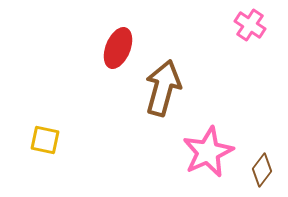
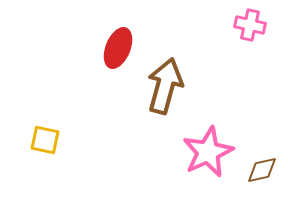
pink cross: rotated 20 degrees counterclockwise
brown arrow: moved 2 px right, 2 px up
brown diamond: rotated 40 degrees clockwise
